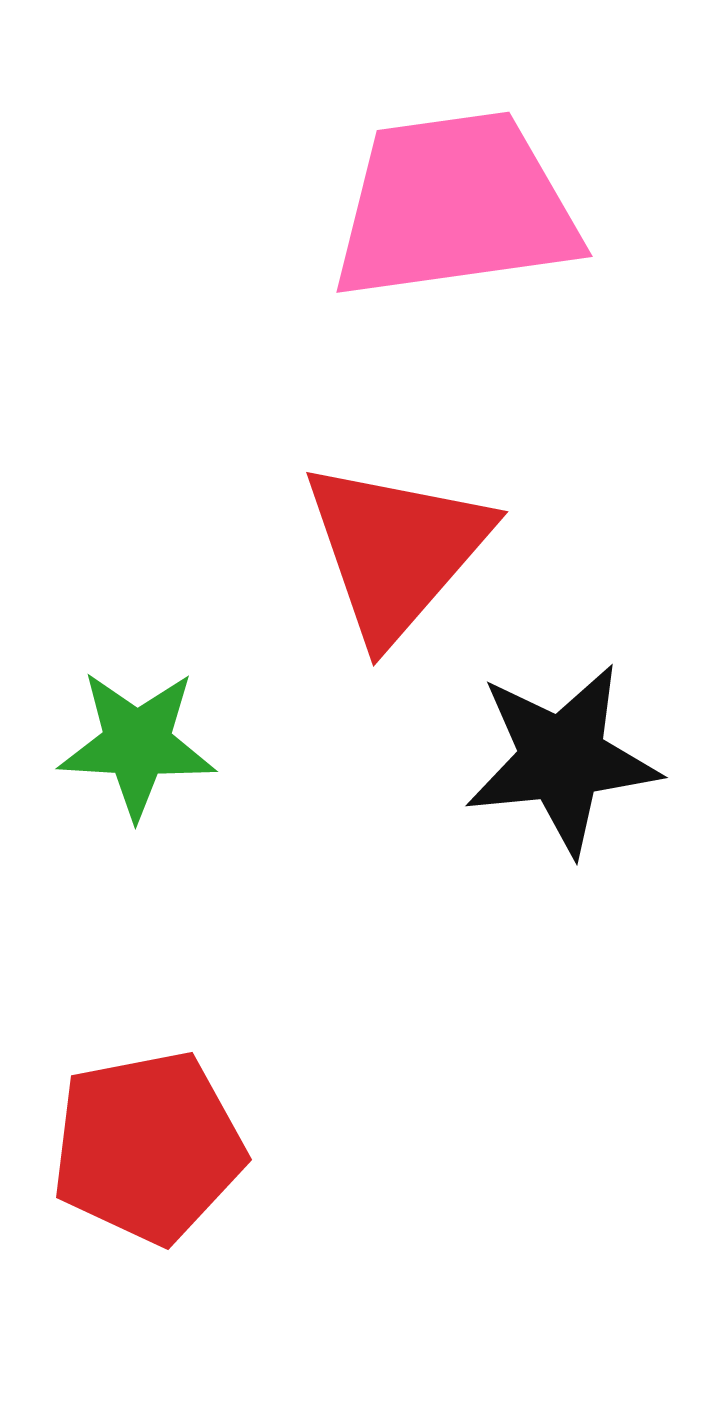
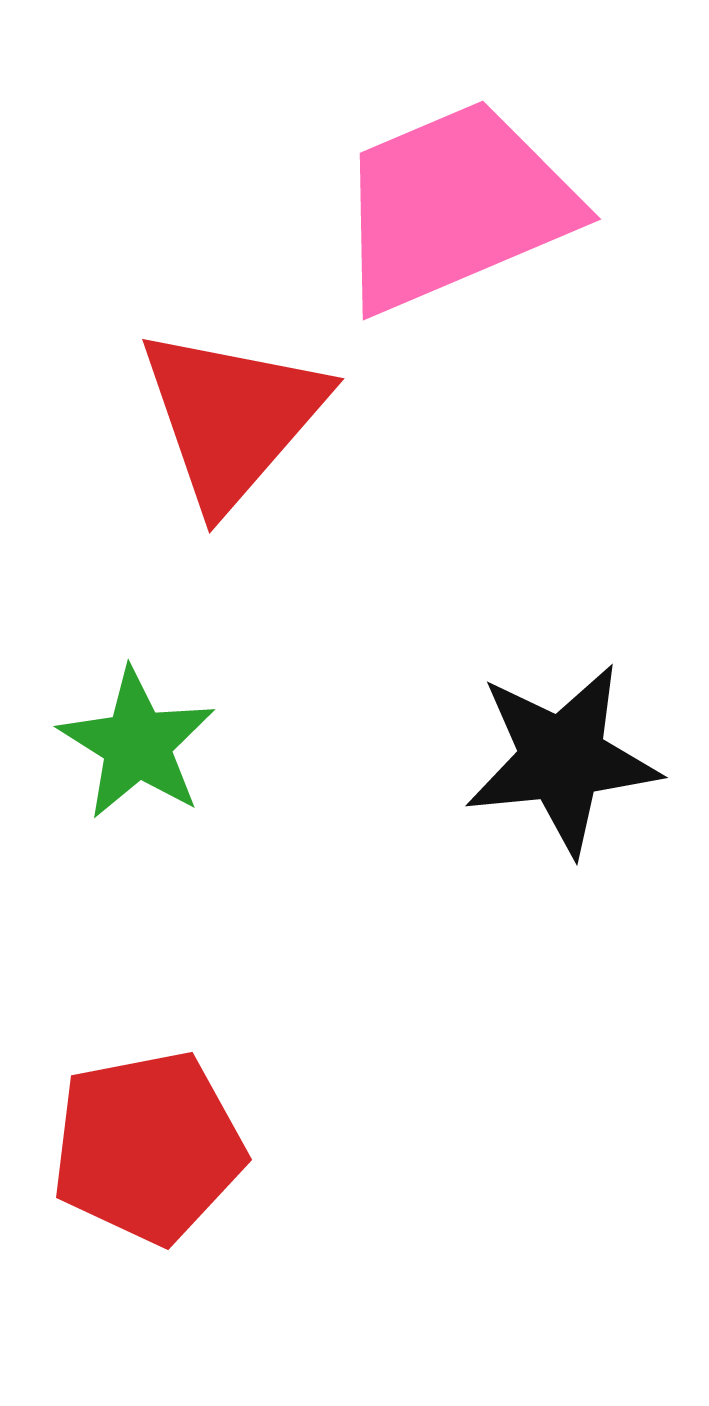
pink trapezoid: rotated 15 degrees counterclockwise
red triangle: moved 164 px left, 133 px up
green star: rotated 29 degrees clockwise
